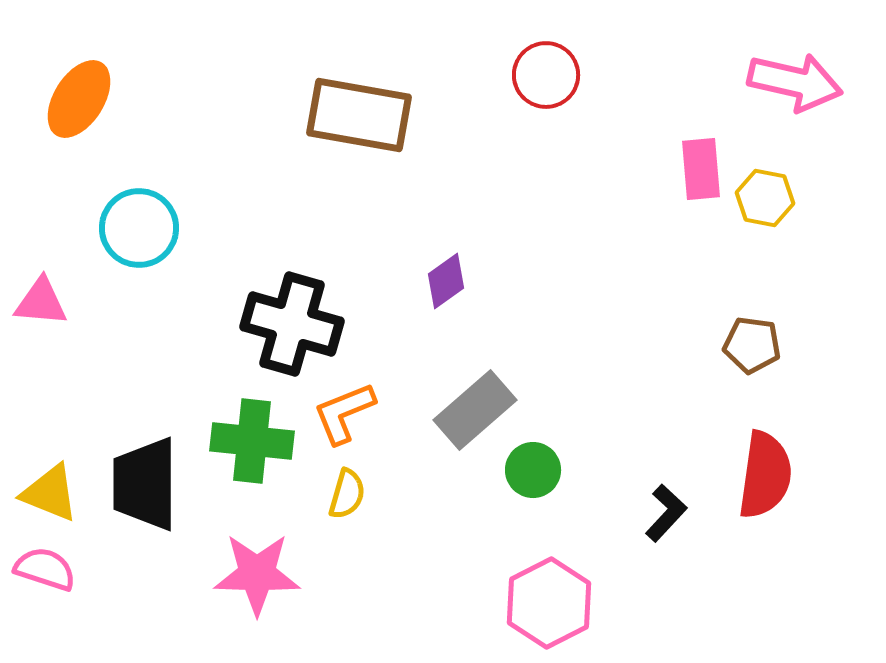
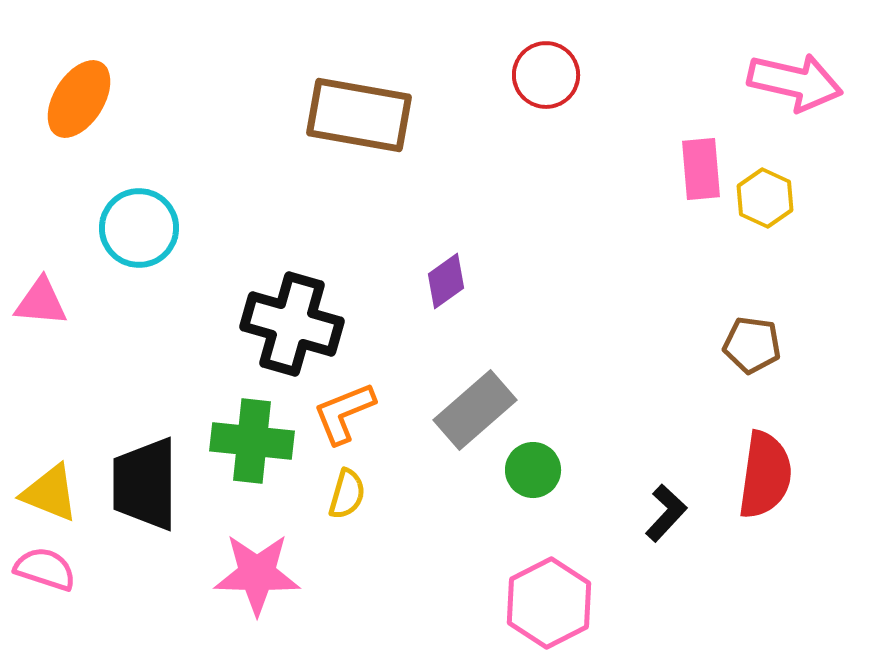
yellow hexagon: rotated 14 degrees clockwise
